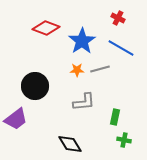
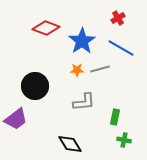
red cross: rotated 32 degrees clockwise
